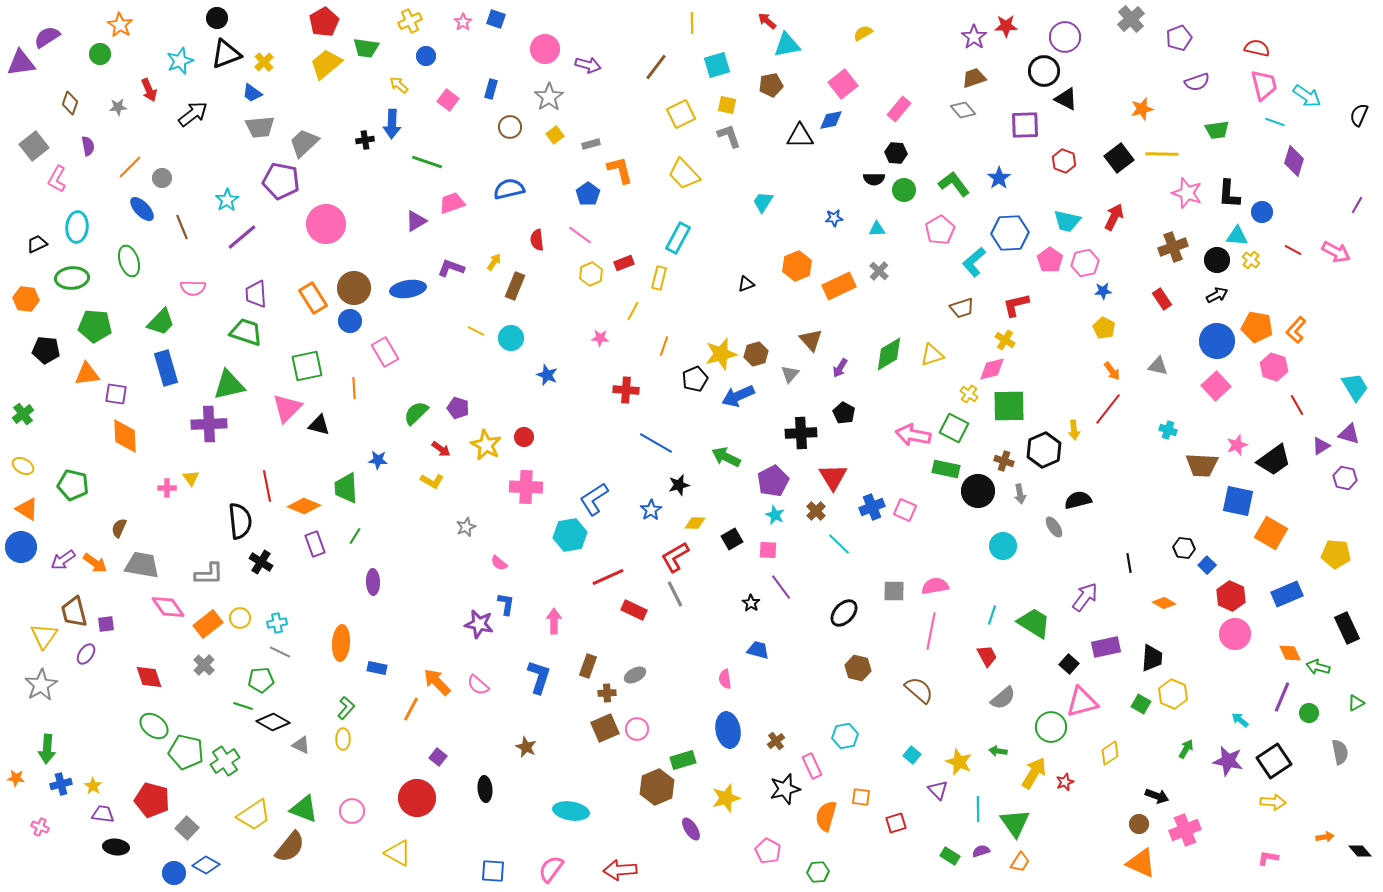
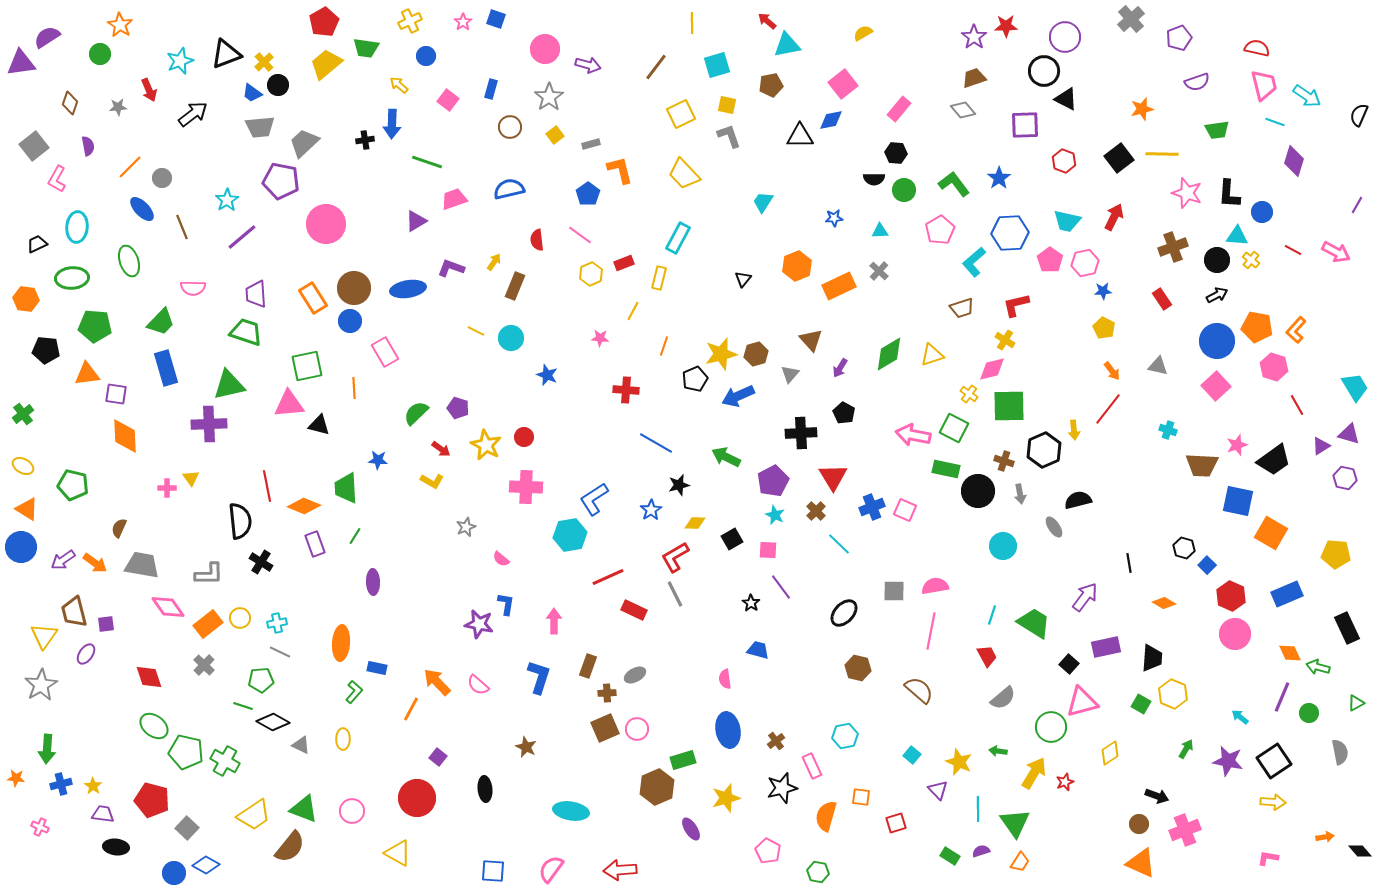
black circle at (217, 18): moved 61 px right, 67 px down
pink trapezoid at (452, 203): moved 2 px right, 4 px up
cyan triangle at (877, 229): moved 3 px right, 2 px down
black triangle at (746, 284): moved 3 px left, 5 px up; rotated 30 degrees counterclockwise
pink triangle at (287, 408): moved 2 px right, 4 px up; rotated 40 degrees clockwise
black hexagon at (1184, 548): rotated 10 degrees clockwise
pink semicircle at (499, 563): moved 2 px right, 4 px up
green L-shape at (346, 708): moved 8 px right, 16 px up
cyan arrow at (1240, 720): moved 3 px up
green cross at (225, 761): rotated 28 degrees counterclockwise
black star at (785, 789): moved 3 px left, 1 px up
green hexagon at (818, 872): rotated 15 degrees clockwise
